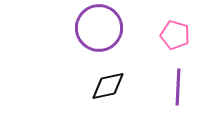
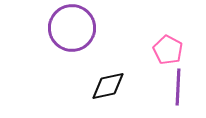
purple circle: moved 27 px left
pink pentagon: moved 7 px left, 15 px down; rotated 12 degrees clockwise
